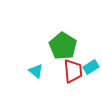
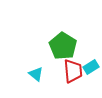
cyan triangle: moved 3 px down
